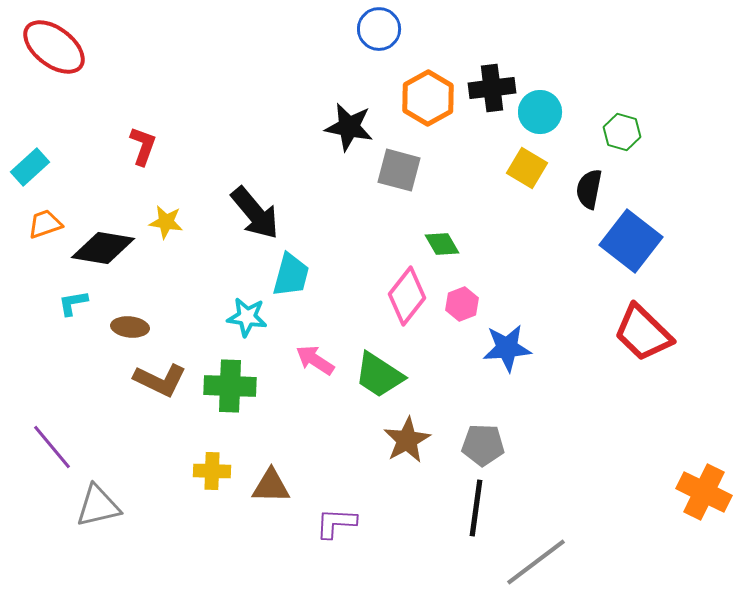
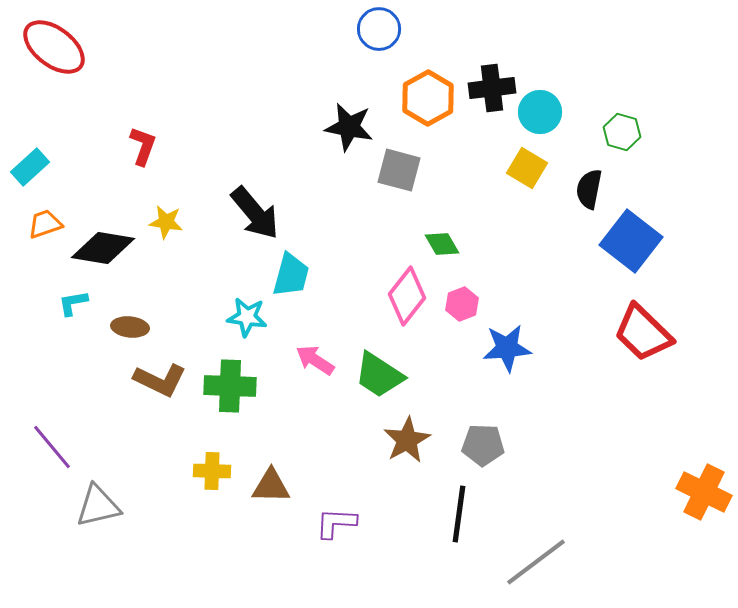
black line: moved 17 px left, 6 px down
